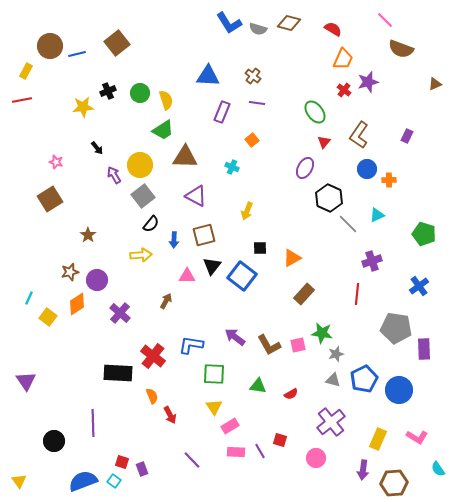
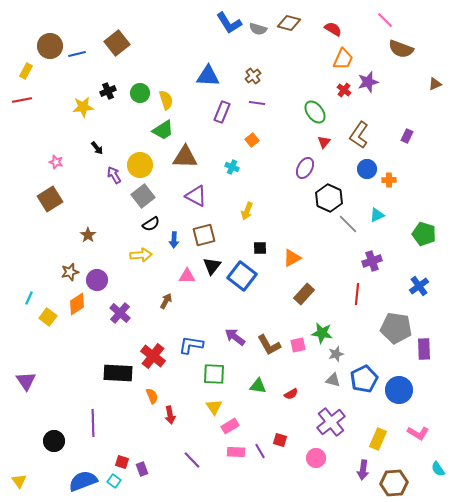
brown cross at (253, 76): rotated 14 degrees clockwise
black semicircle at (151, 224): rotated 18 degrees clockwise
red arrow at (170, 415): rotated 18 degrees clockwise
pink L-shape at (417, 437): moved 1 px right, 4 px up
